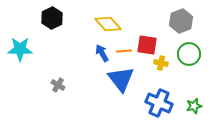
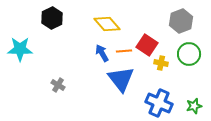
yellow diamond: moved 1 px left
red square: rotated 25 degrees clockwise
